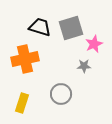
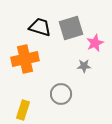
pink star: moved 1 px right, 1 px up
yellow rectangle: moved 1 px right, 7 px down
